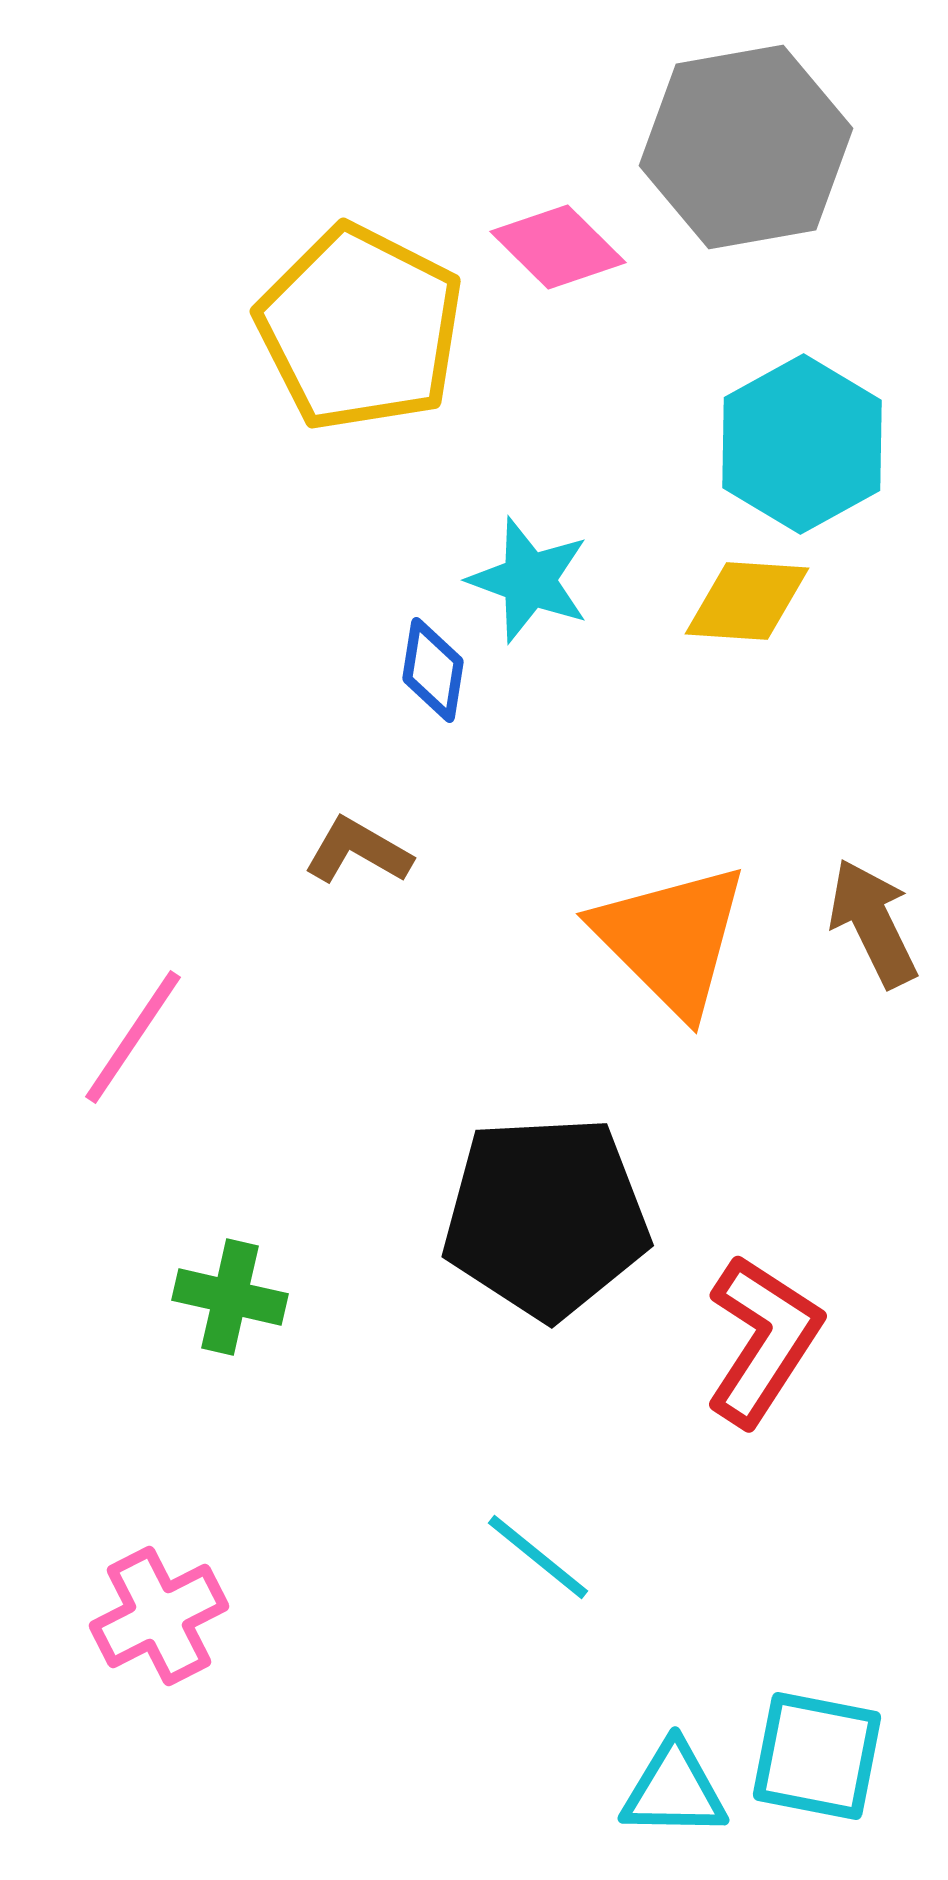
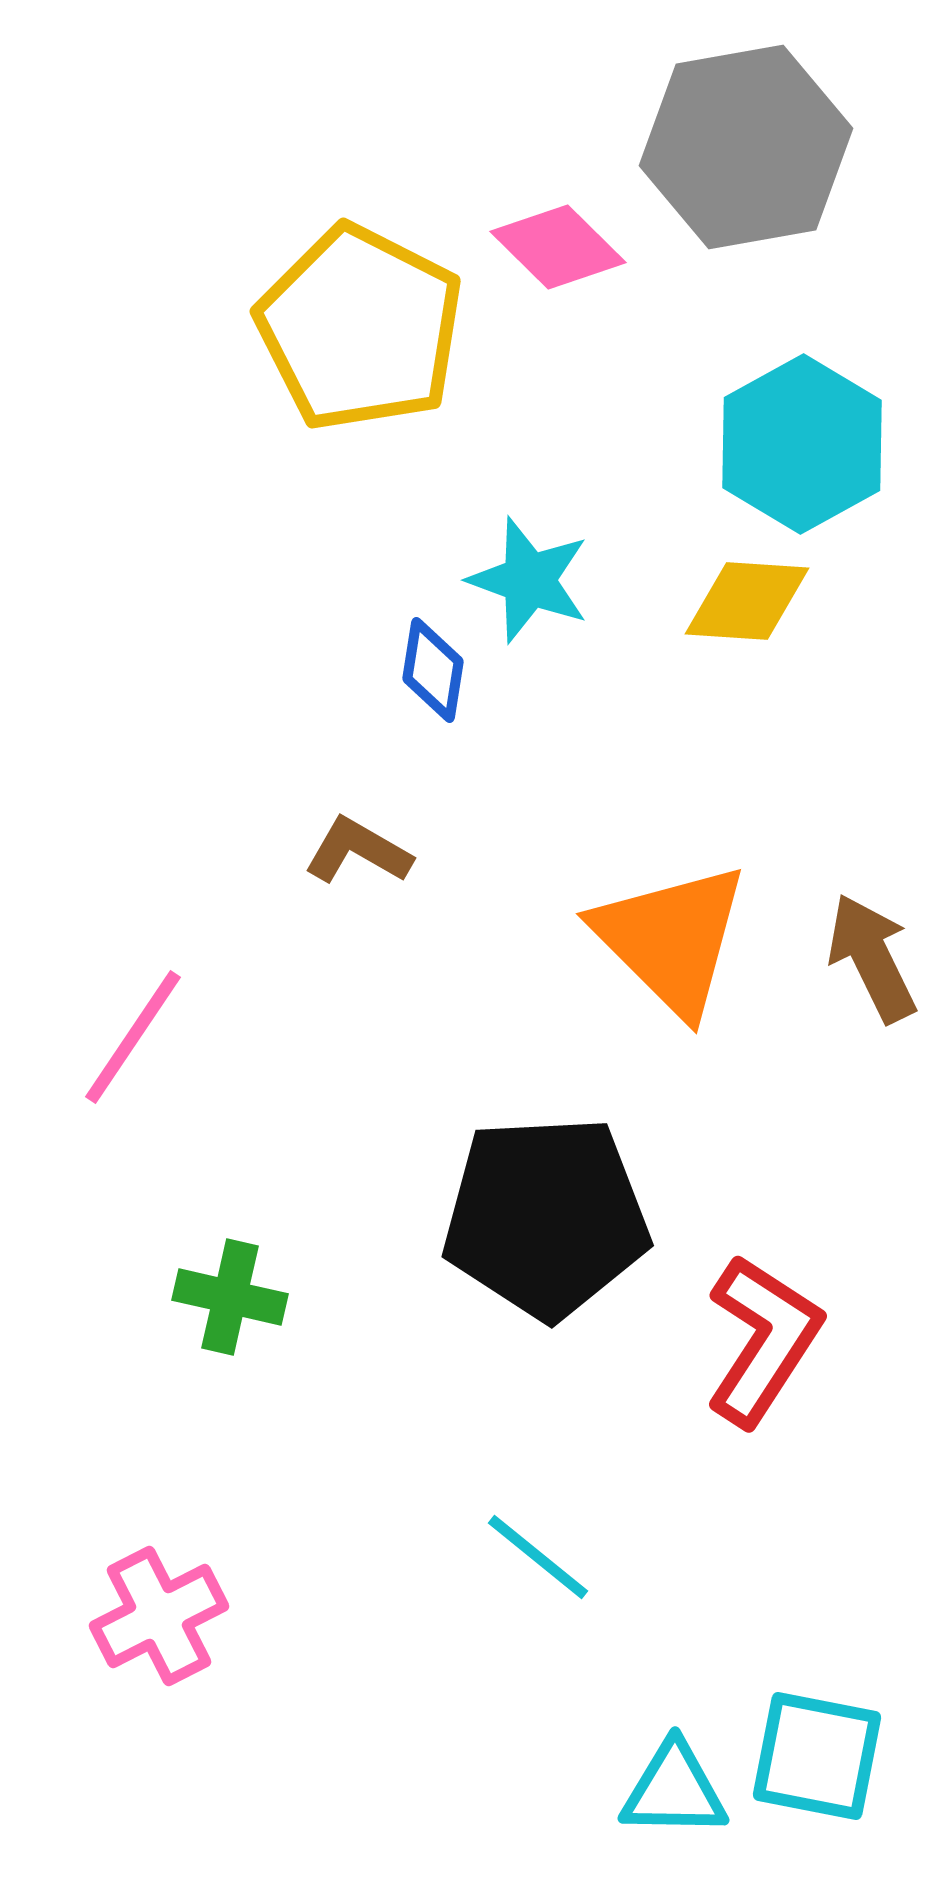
brown arrow: moved 1 px left, 35 px down
